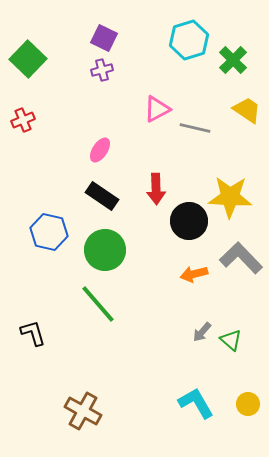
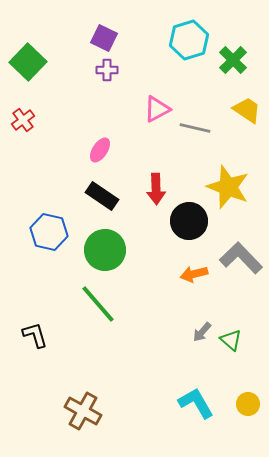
green square: moved 3 px down
purple cross: moved 5 px right; rotated 15 degrees clockwise
red cross: rotated 15 degrees counterclockwise
yellow star: moved 2 px left, 10 px up; rotated 18 degrees clockwise
black L-shape: moved 2 px right, 2 px down
